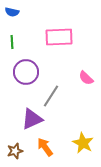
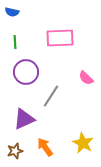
pink rectangle: moved 1 px right, 1 px down
green line: moved 3 px right
purple triangle: moved 8 px left
